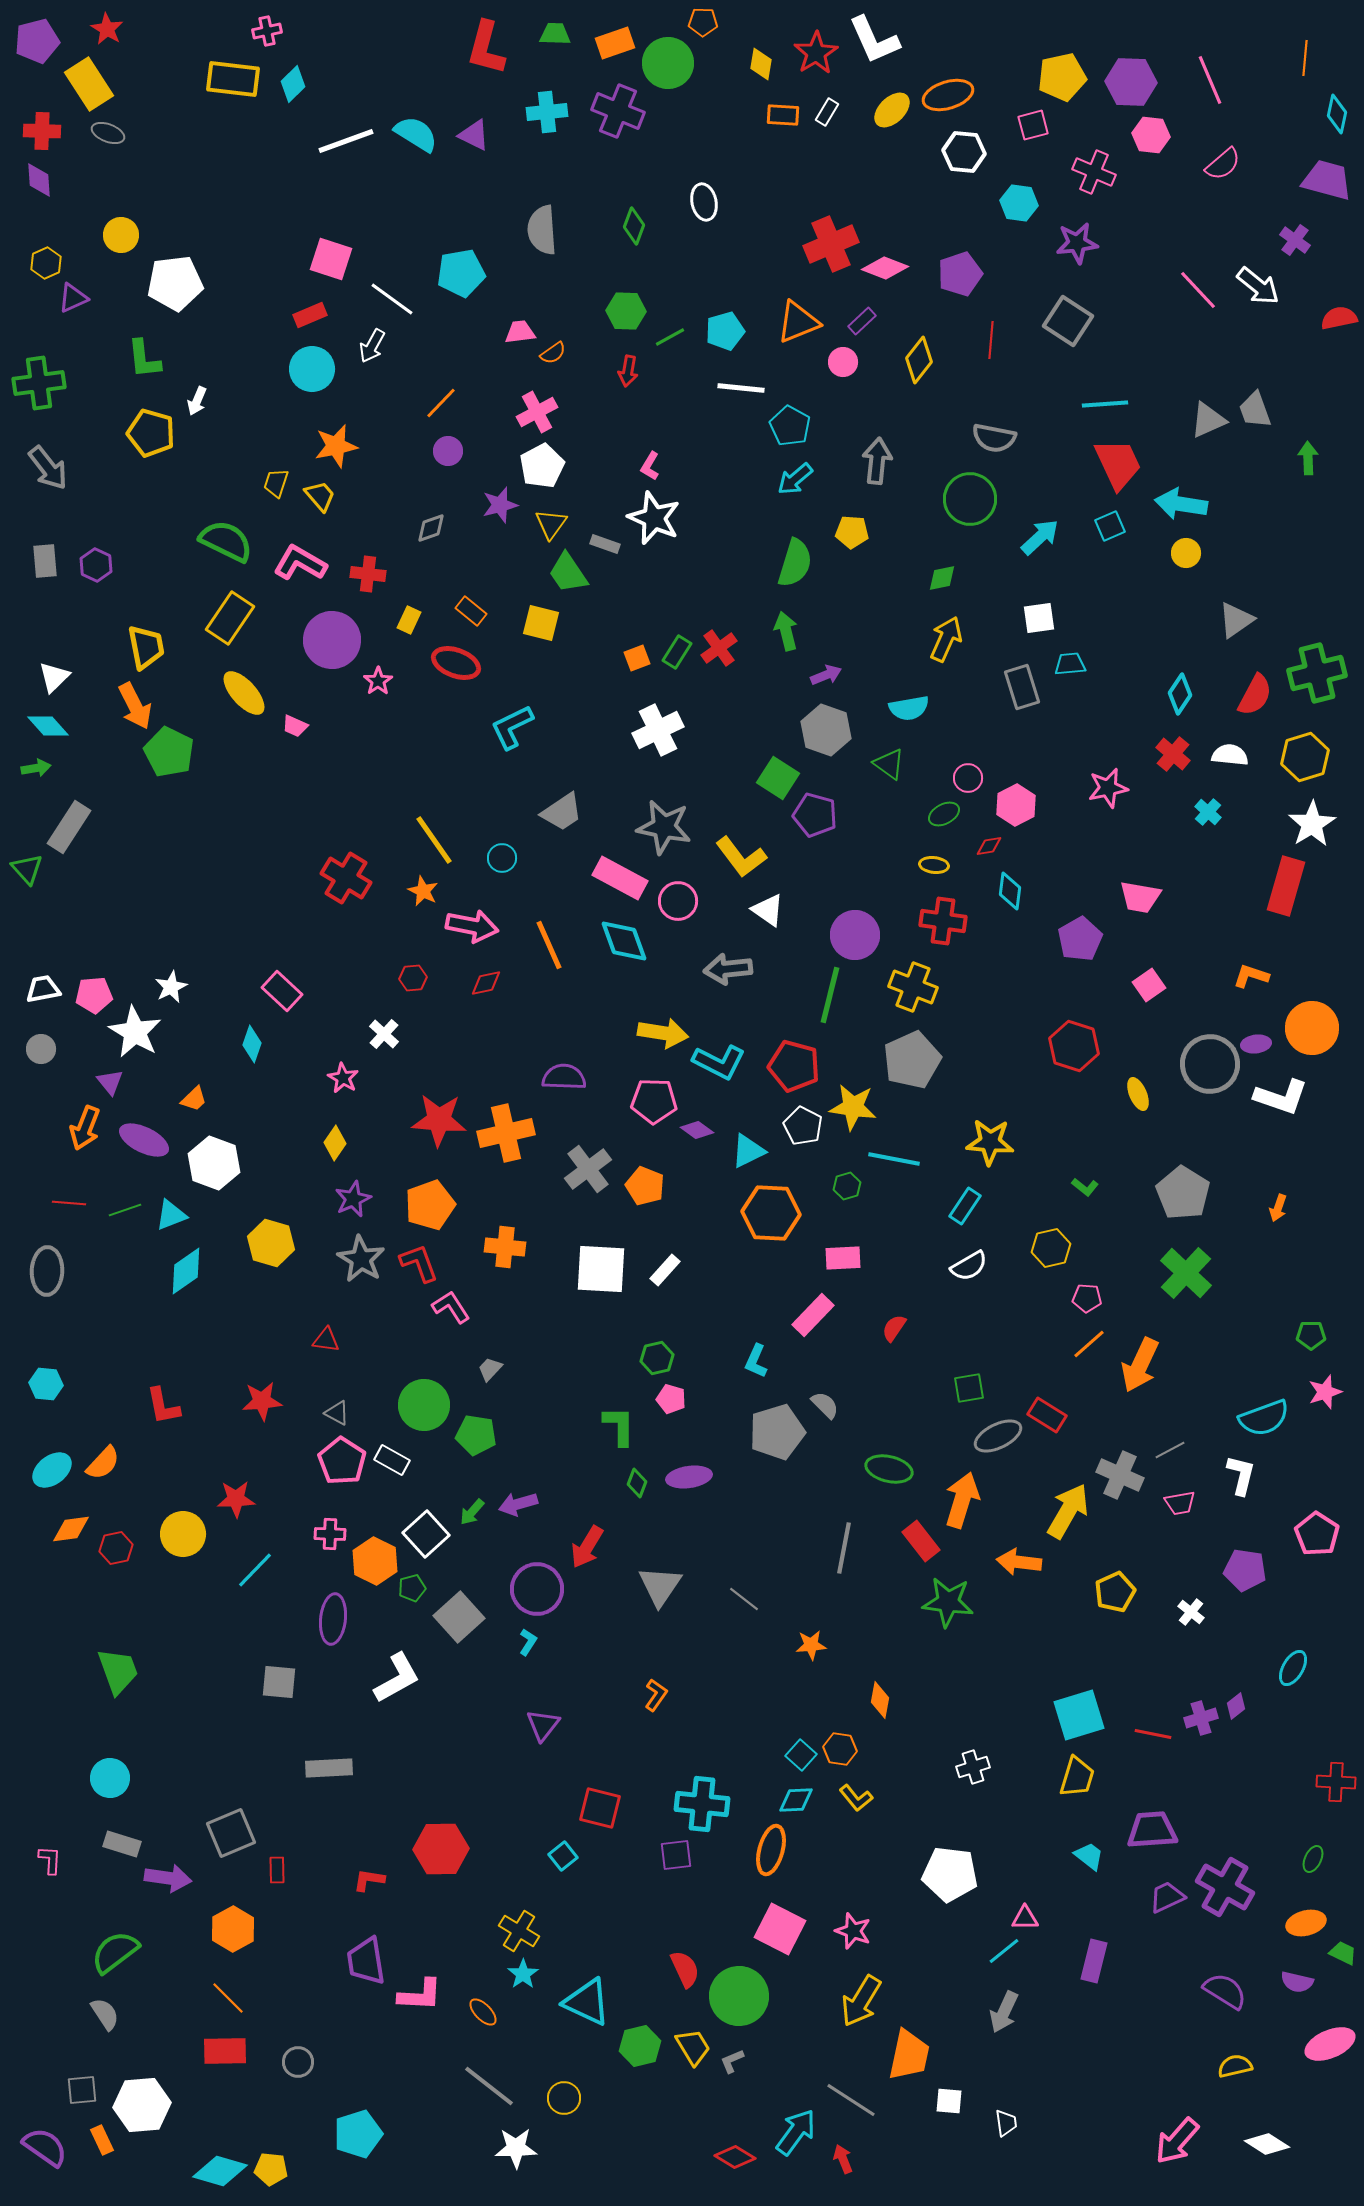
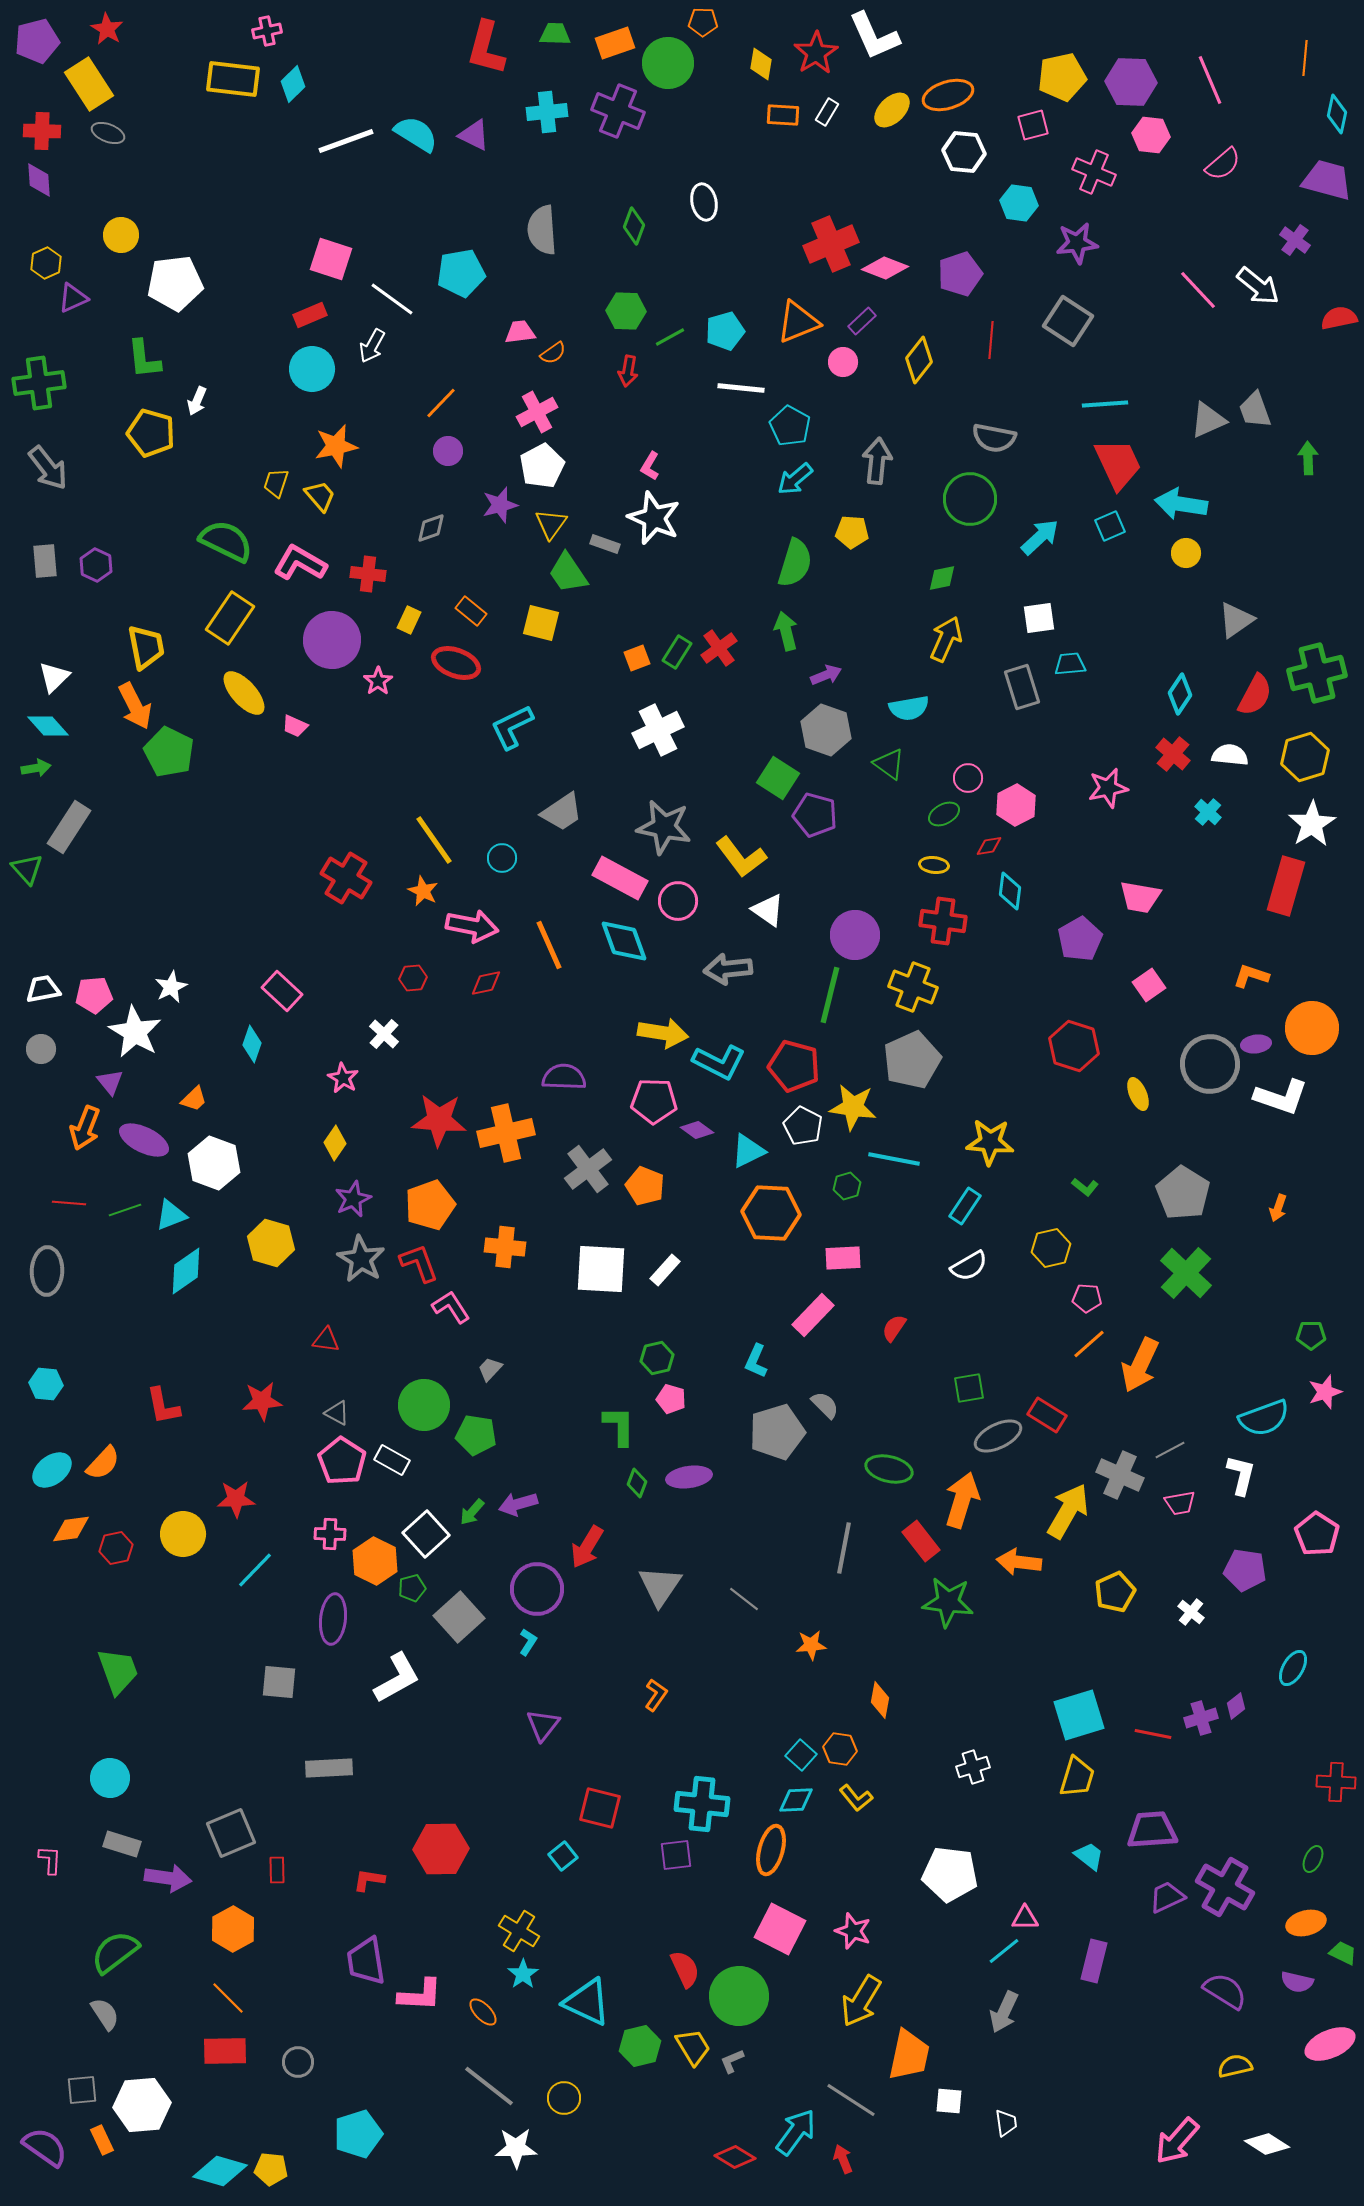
white L-shape at (874, 40): moved 4 px up
